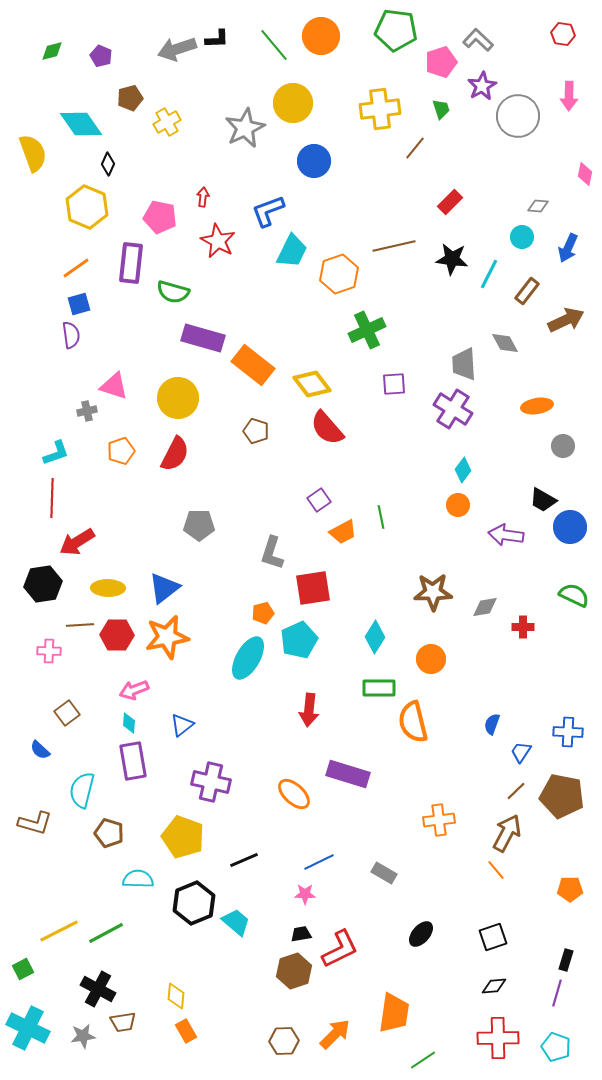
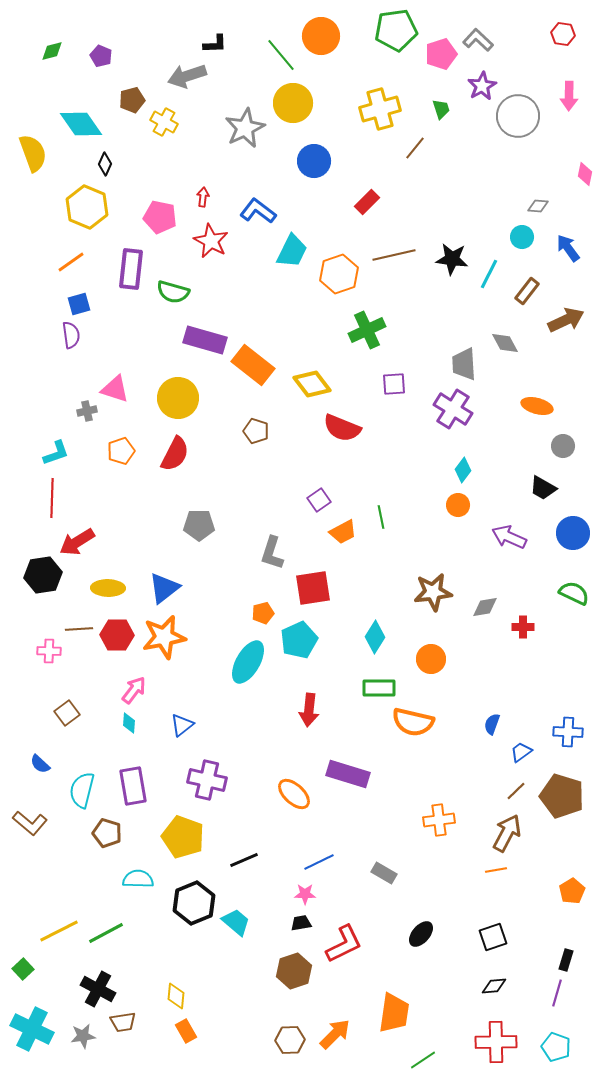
green pentagon at (396, 30): rotated 15 degrees counterclockwise
black L-shape at (217, 39): moved 2 px left, 5 px down
green line at (274, 45): moved 7 px right, 10 px down
gray arrow at (177, 49): moved 10 px right, 27 px down
pink pentagon at (441, 62): moved 8 px up
brown pentagon at (130, 98): moved 2 px right, 2 px down
yellow cross at (380, 109): rotated 9 degrees counterclockwise
yellow cross at (167, 122): moved 3 px left; rotated 32 degrees counterclockwise
black diamond at (108, 164): moved 3 px left
red rectangle at (450, 202): moved 83 px left
blue L-shape at (268, 211): moved 10 px left; rotated 57 degrees clockwise
red star at (218, 241): moved 7 px left
brown line at (394, 246): moved 9 px down
blue arrow at (568, 248): rotated 120 degrees clockwise
purple rectangle at (131, 263): moved 6 px down
orange line at (76, 268): moved 5 px left, 6 px up
purple rectangle at (203, 338): moved 2 px right, 2 px down
pink triangle at (114, 386): moved 1 px right, 3 px down
orange ellipse at (537, 406): rotated 24 degrees clockwise
red semicircle at (327, 428): moved 15 px right; rotated 27 degrees counterclockwise
black trapezoid at (543, 500): moved 12 px up
blue circle at (570, 527): moved 3 px right, 6 px down
purple arrow at (506, 535): moved 3 px right, 2 px down; rotated 16 degrees clockwise
black hexagon at (43, 584): moved 9 px up
brown star at (433, 592): rotated 6 degrees counterclockwise
green semicircle at (574, 595): moved 2 px up
brown line at (80, 625): moved 1 px left, 4 px down
orange star at (167, 637): moved 3 px left
cyan ellipse at (248, 658): moved 4 px down
pink arrow at (134, 690): rotated 148 degrees clockwise
orange semicircle at (413, 722): rotated 63 degrees counterclockwise
blue semicircle at (40, 750): moved 14 px down
blue trapezoid at (521, 752): rotated 20 degrees clockwise
purple rectangle at (133, 761): moved 25 px down
purple cross at (211, 782): moved 4 px left, 2 px up
brown pentagon at (562, 796): rotated 6 degrees clockwise
brown L-shape at (35, 823): moved 5 px left; rotated 24 degrees clockwise
brown pentagon at (109, 833): moved 2 px left
orange line at (496, 870): rotated 60 degrees counterclockwise
orange pentagon at (570, 889): moved 2 px right, 2 px down; rotated 30 degrees counterclockwise
black trapezoid at (301, 934): moved 11 px up
red L-shape at (340, 949): moved 4 px right, 5 px up
green square at (23, 969): rotated 15 degrees counterclockwise
cyan cross at (28, 1028): moved 4 px right, 1 px down
red cross at (498, 1038): moved 2 px left, 4 px down
brown hexagon at (284, 1041): moved 6 px right, 1 px up
